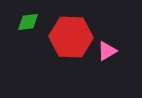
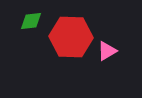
green diamond: moved 3 px right, 1 px up
